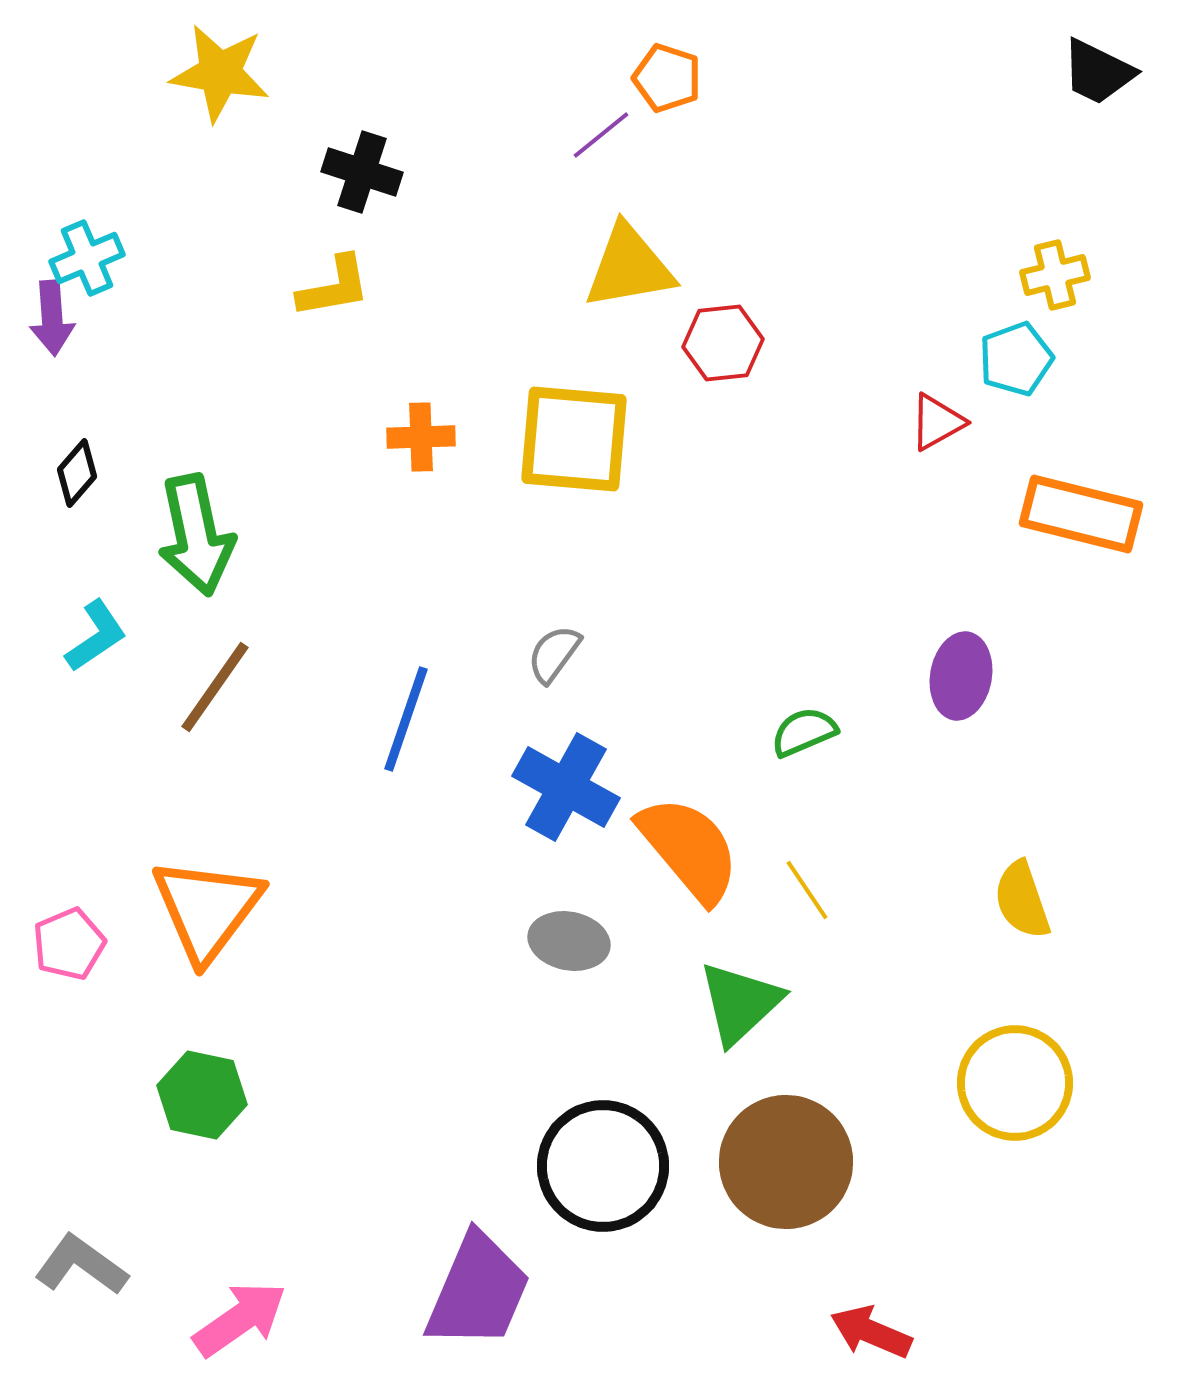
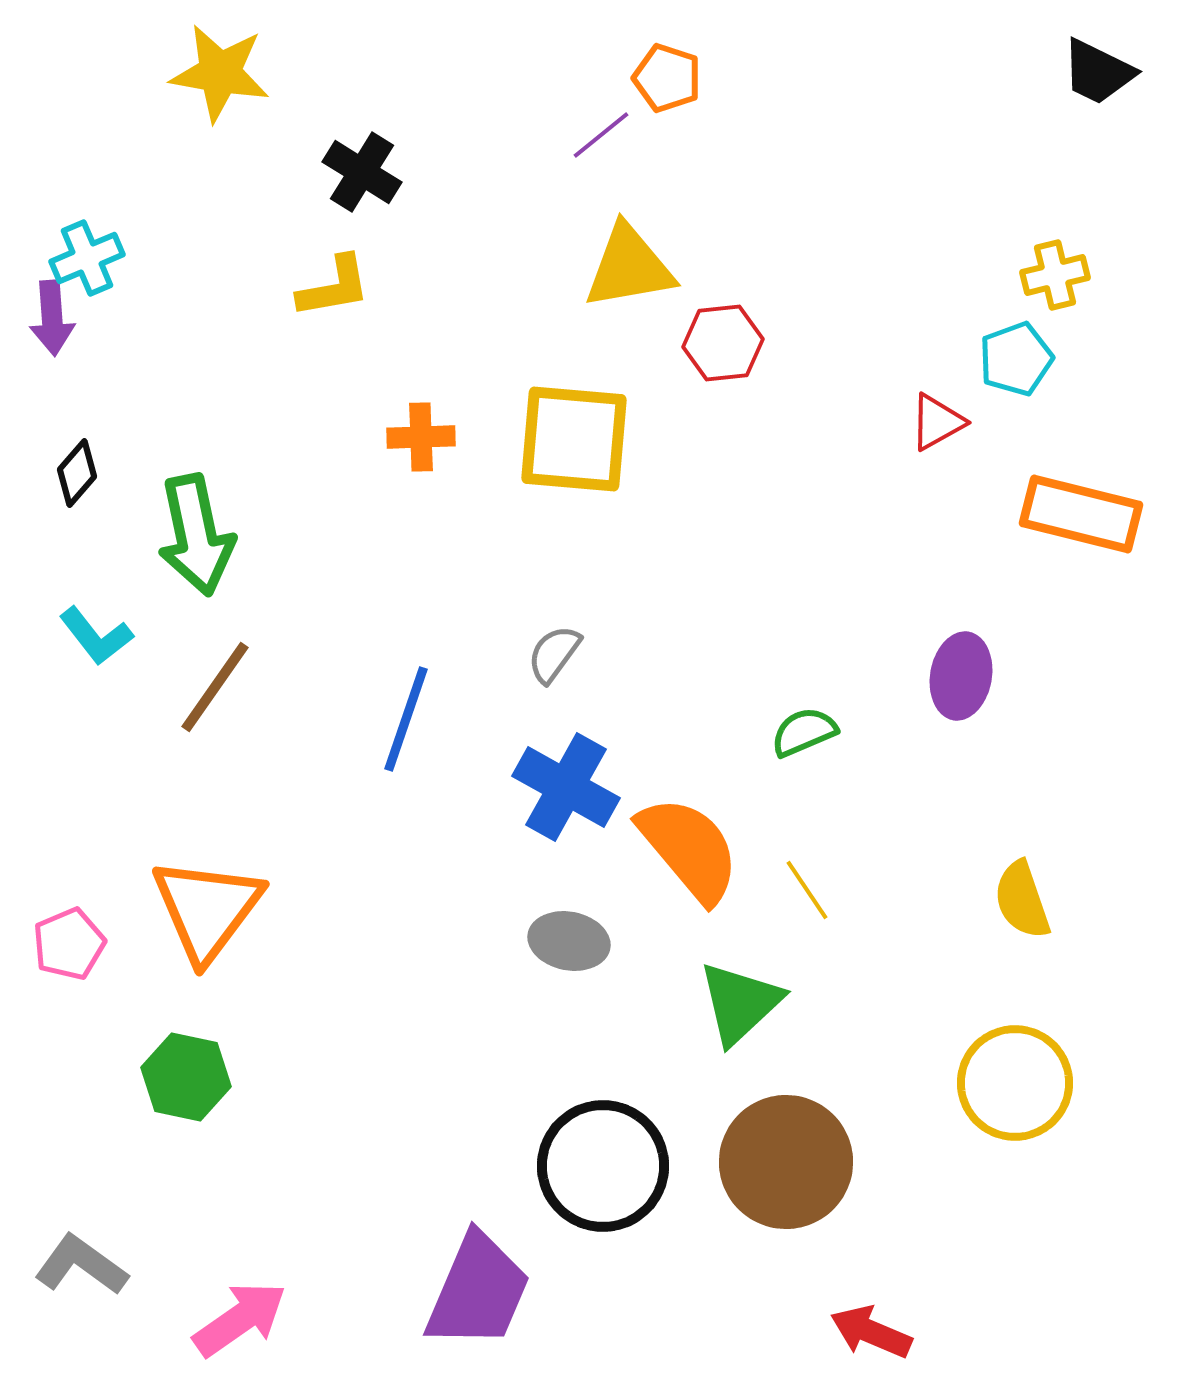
black cross: rotated 14 degrees clockwise
cyan L-shape: rotated 86 degrees clockwise
green hexagon: moved 16 px left, 18 px up
